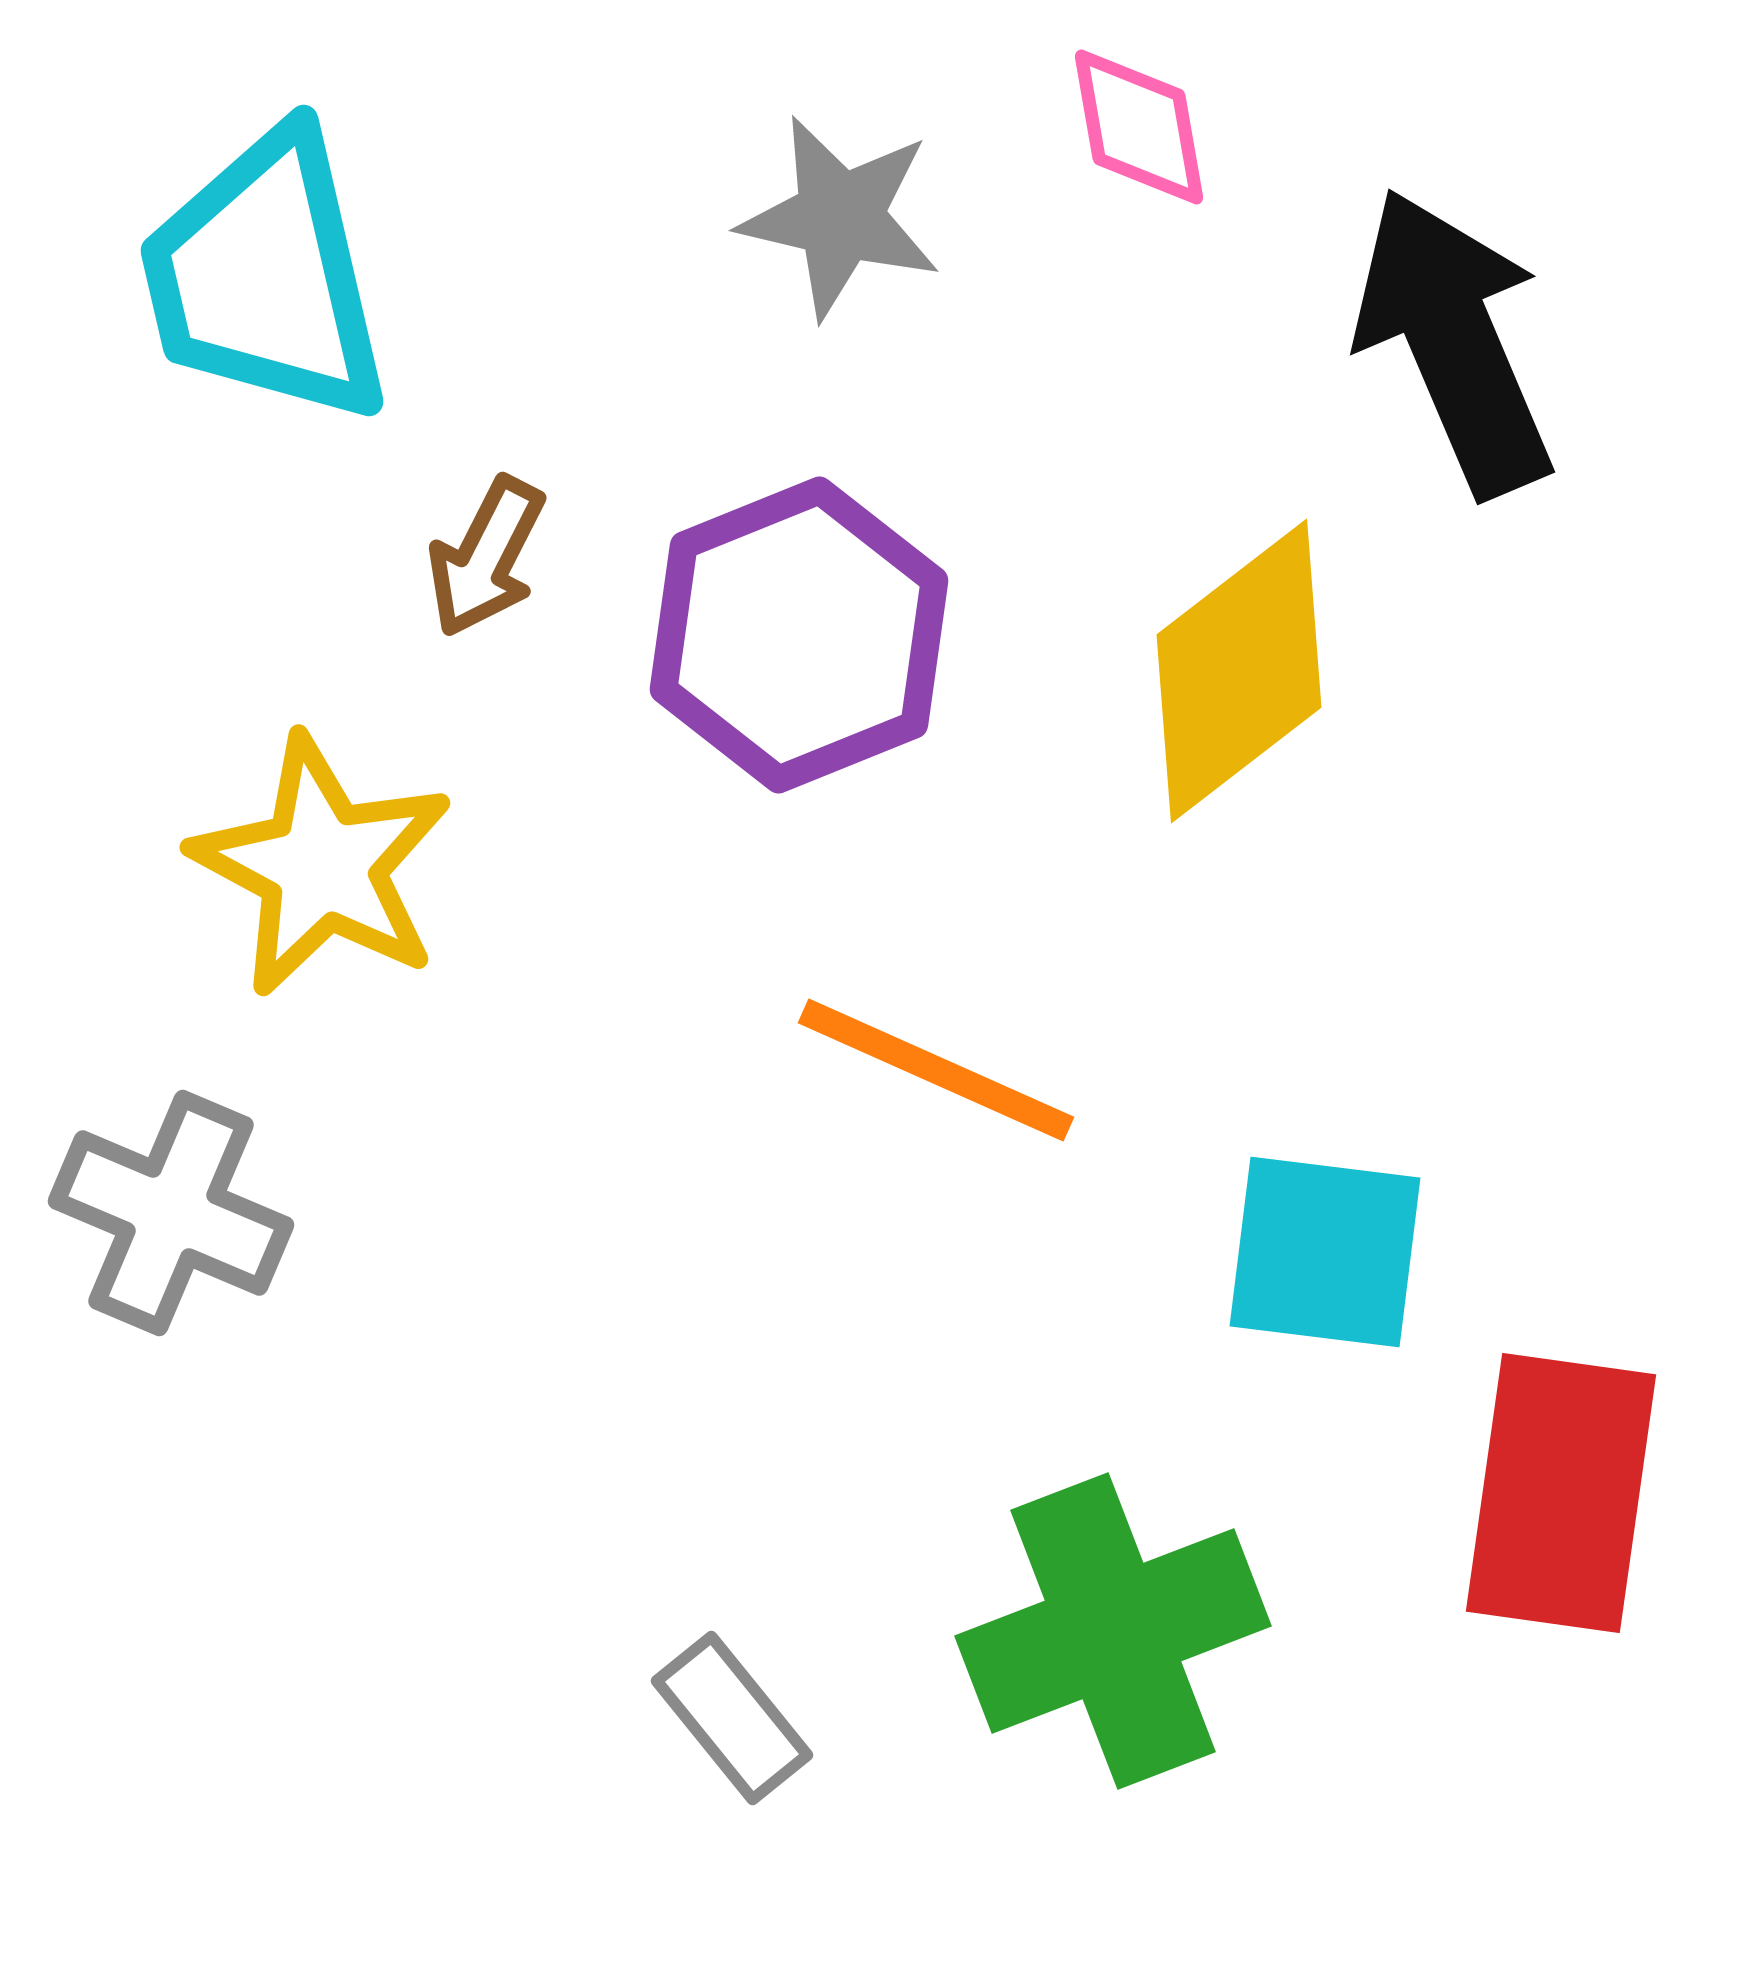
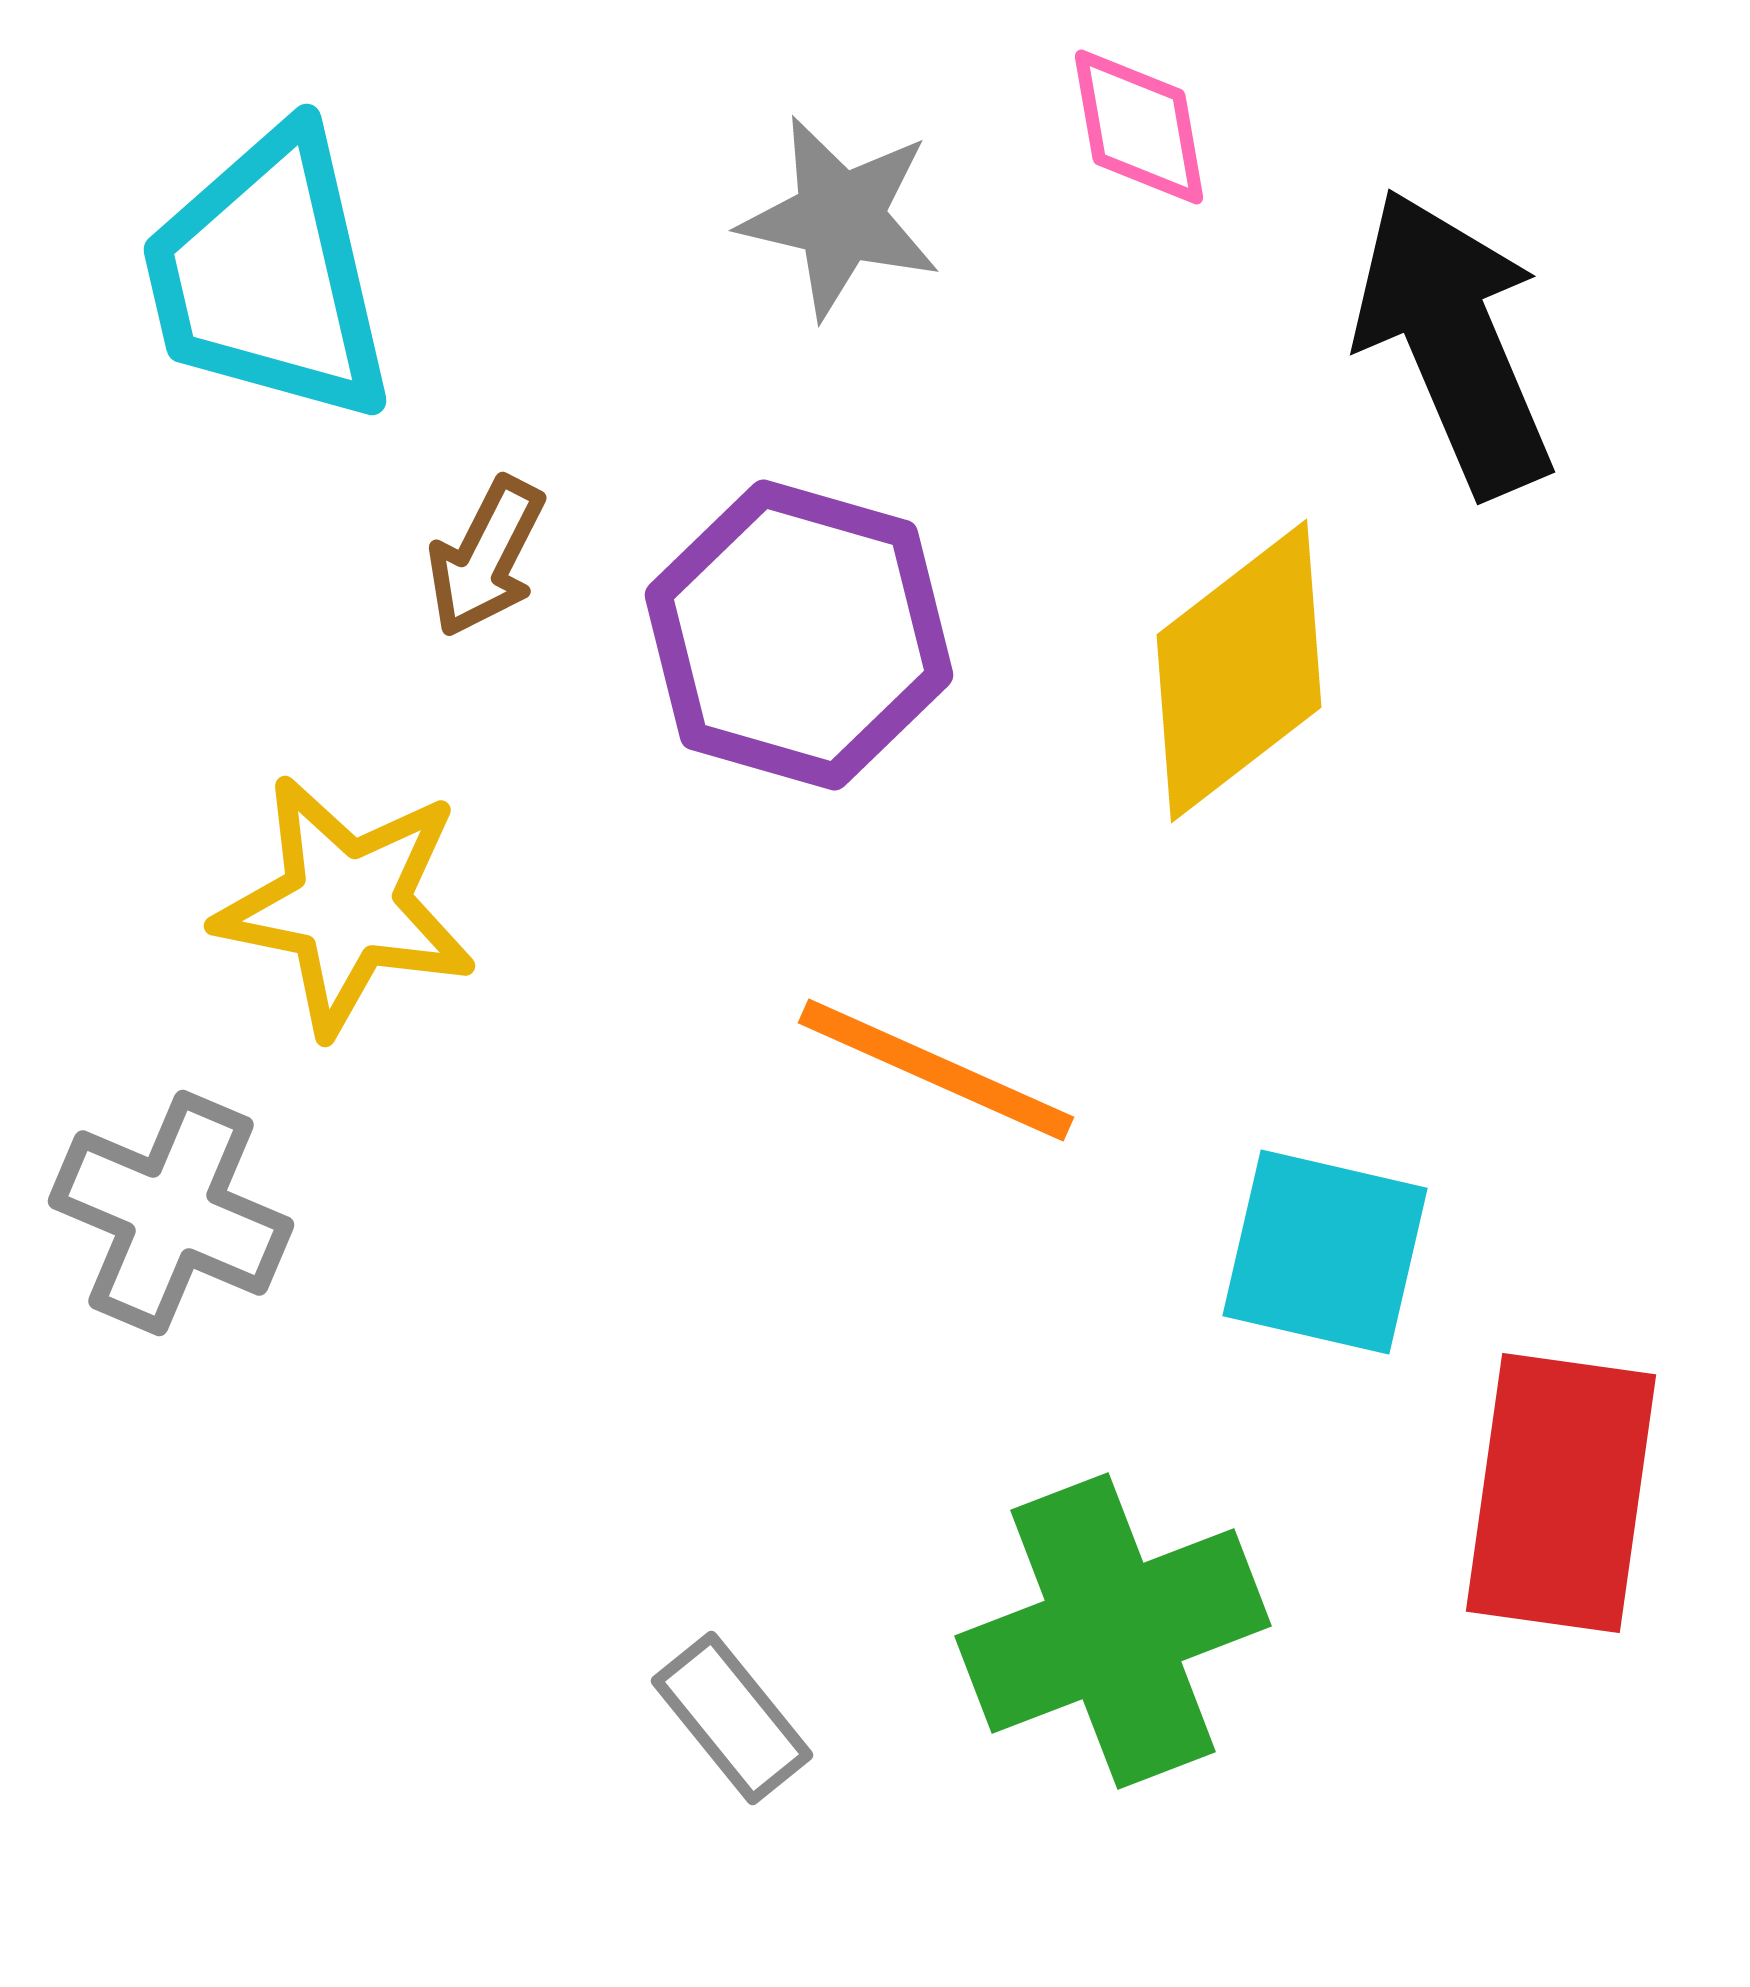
cyan trapezoid: moved 3 px right, 1 px up
purple hexagon: rotated 22 degrees counterclockwise
yellow star: moved 24 px right, 39 px down; rotated 17 degrees counterclockwise
cyan square: rotated 6 degrees clockwise
